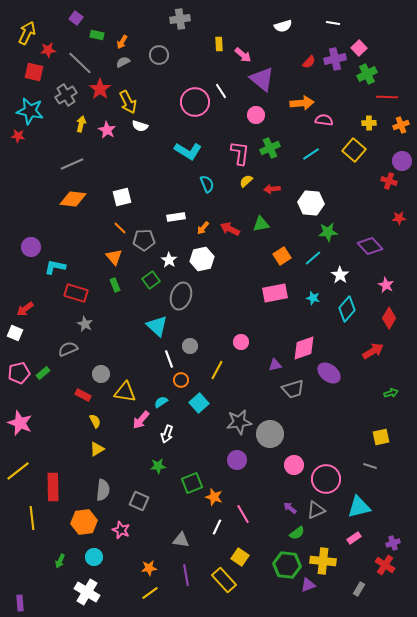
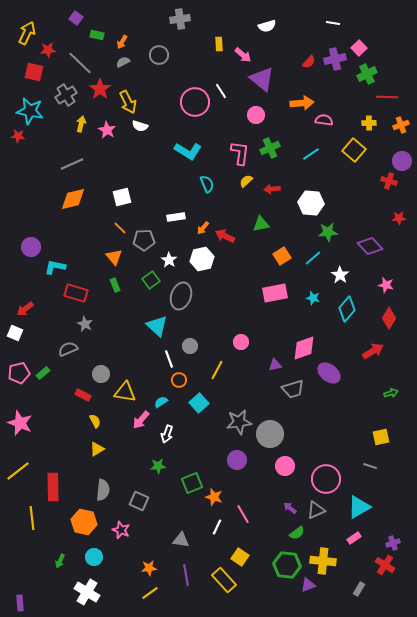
white semicircle at (283, 26): moved 16 px left
orange diamond at (73, 199): rotated 20 degrees counterclockwise
red arrow at (230, 229): moved 5 px left, 7 px down
pink star at (386, 285): rotated 14 degrees counterclockwise
orange circle at (181, 380): moved 2 px left
pink circle at (294, 465): moved 9 px left, 1 px down
cyan triangle at (359, 507): rotated 15 degrees counterclockwise
orange hexagon at (84, 522): rotated 20 degrees clockwise
